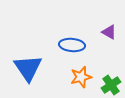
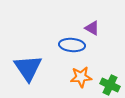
purple triangle: moved 17 px left, 4 px up
orange star: rotated 10 degrees clockwise
green cross: moved 1 px left; rotated 30 degrees counterclockwise
